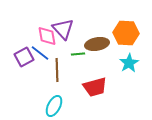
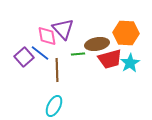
purple square: rotated 12 degrees counterclockwise
cyan star: moved 1 px right
red trapezoid: moved 15 px right, 28 px up
